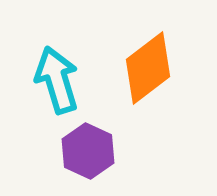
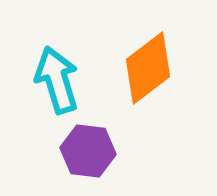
purple hexagon: rotated 18 degrees counterclockwise
